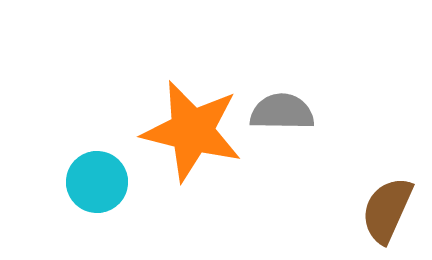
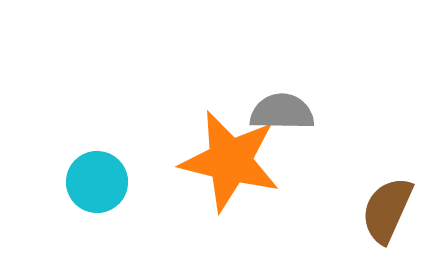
orange star: moved 38 px right, 30 px down
